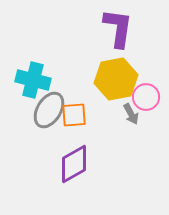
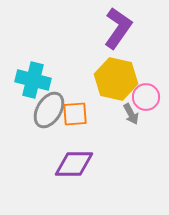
purple L-shape: rotated 27 degrees clockwise
yellow hexagon: rotated 24 degrees clockwise
orange square: moved 1 px right, 1 px up
purple diamond: rotated 30 degrees clockwise
